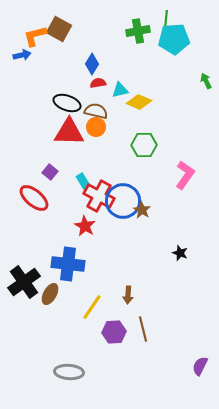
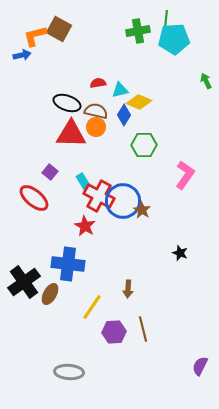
blue diamond: moved 32 px right, 51 px down
red triangle: moved 2 px right, 2 px down
brown arrow: moved 6 px up
